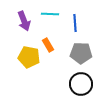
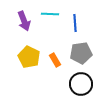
orange rectangle: moved 7 px right, 15 px down
gray pentagon: rotated 10 degrees counterclockwise
yellow pentagon: rotated 15 degrees clockwise
